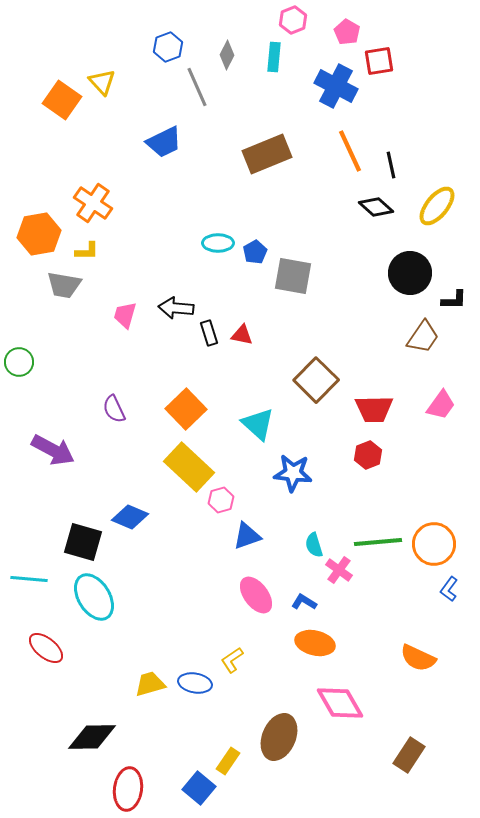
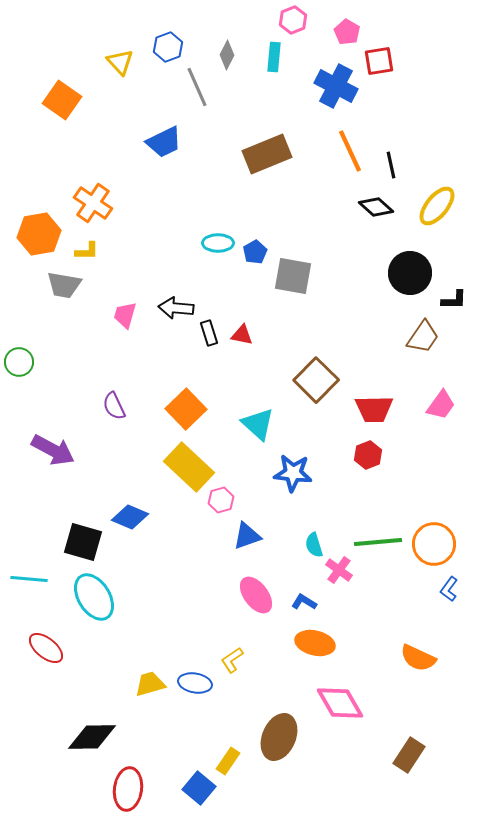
yellow triangle at (102, 82): moved 18 px right, 20 px up
purple semicircle at (114, 409): moved 3 px up
